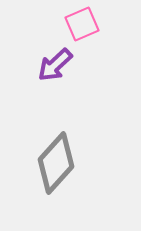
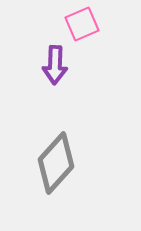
purple arrow: rotated 45 degrees counterclockwise
